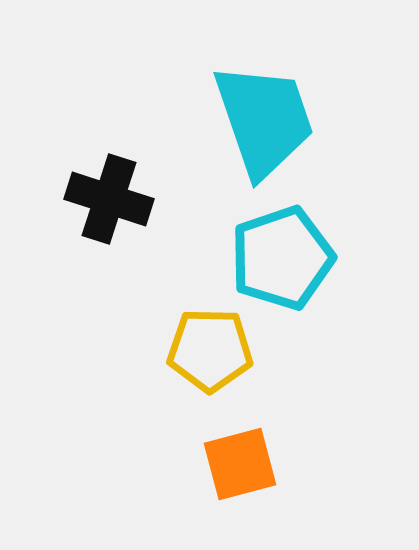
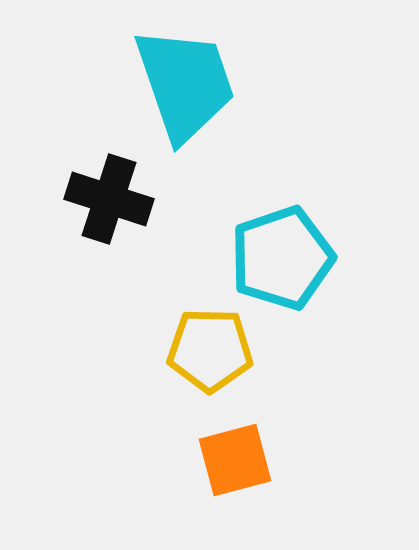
cyan trapezoid: moved 79 px left, 36 px up
orange square: moved 5 px left, 4 px up
